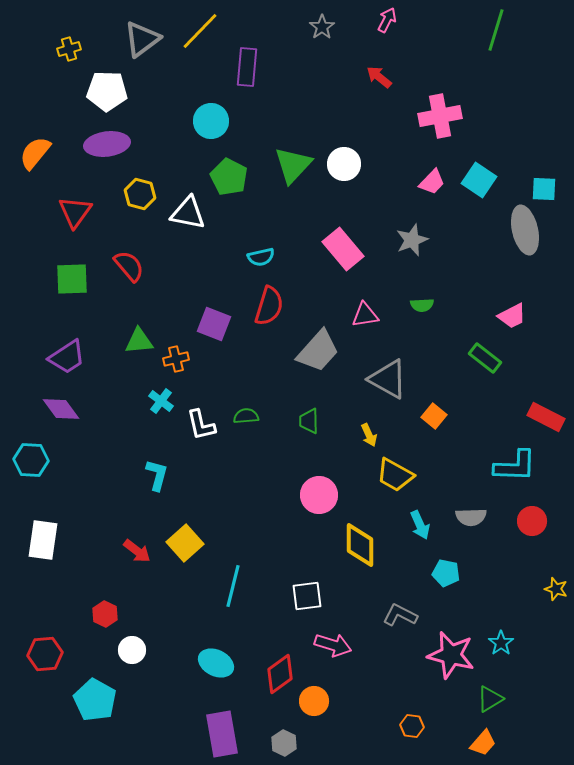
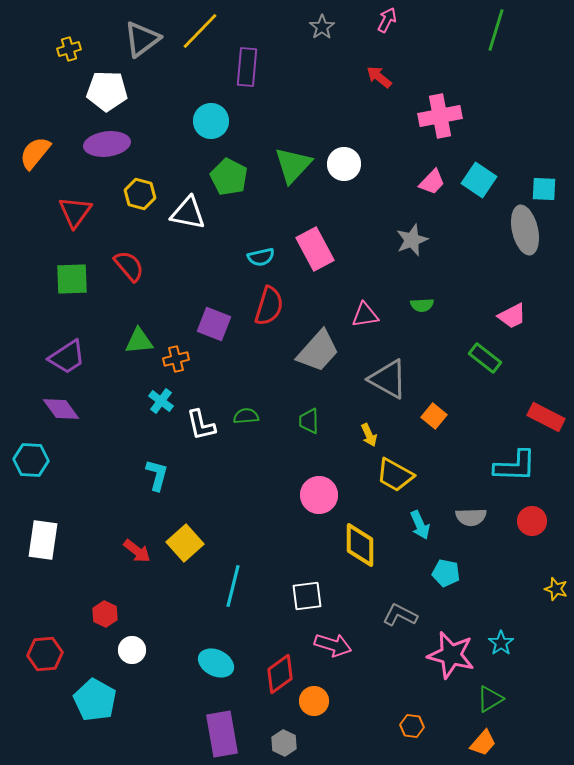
pink rectangle at (343, 249): moved 28 px left; rotated 12 degrees clockwise
